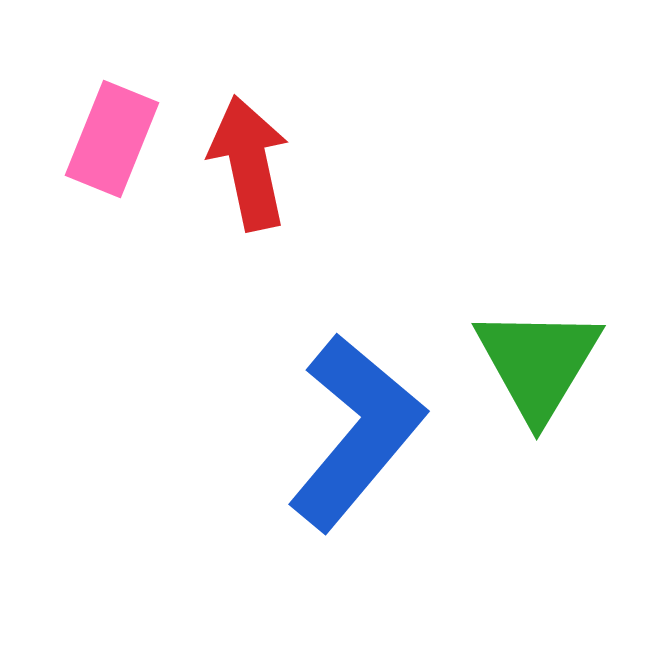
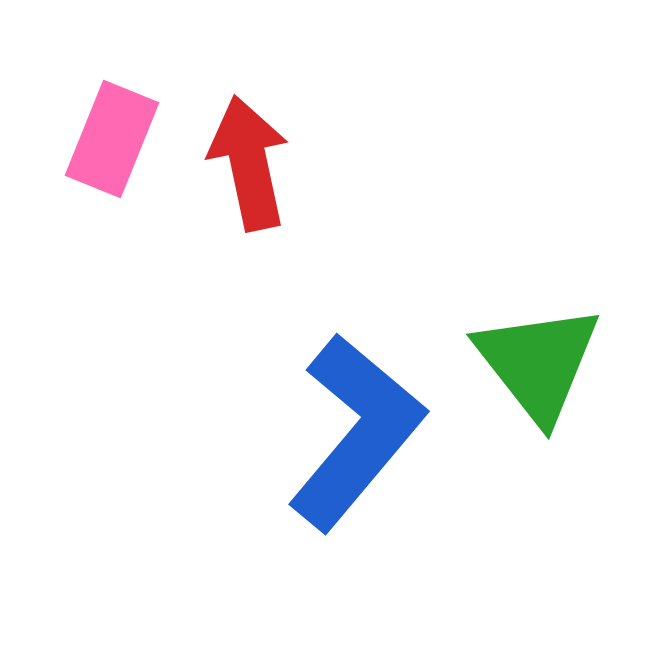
green triangle: rotated 9 degrees counterclockwise
